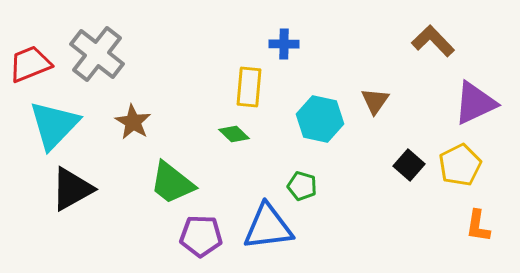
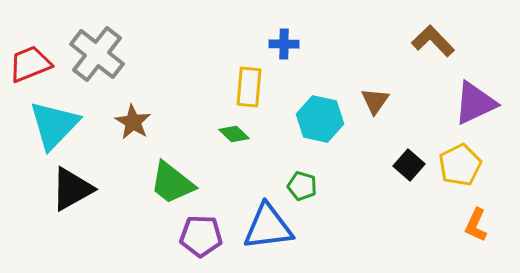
orange L-shape: moved 2 px left, 1 px up; rotated 16 degrees clockwise
